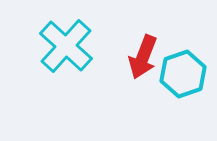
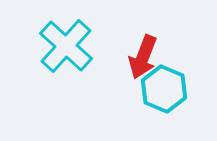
cyan hexagon: moved 19 px left, 15 px down; rotated 18 degrees counterclockwise
